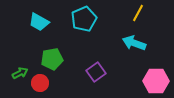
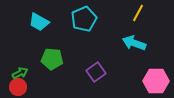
green pentagon: rotated 15 degrees clockwise
red circle: moved 22 px left, 4 px down
